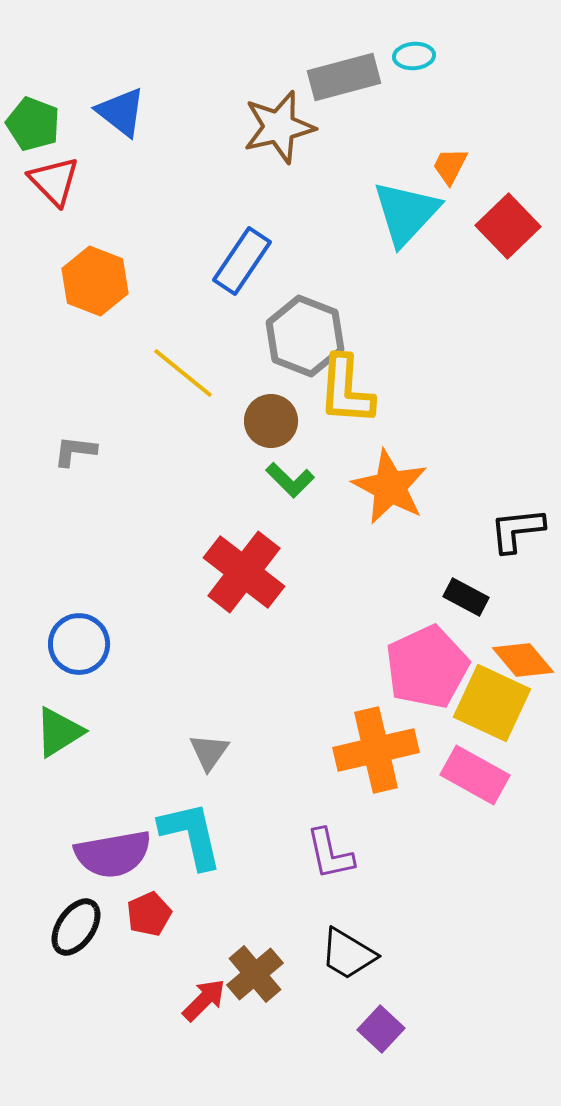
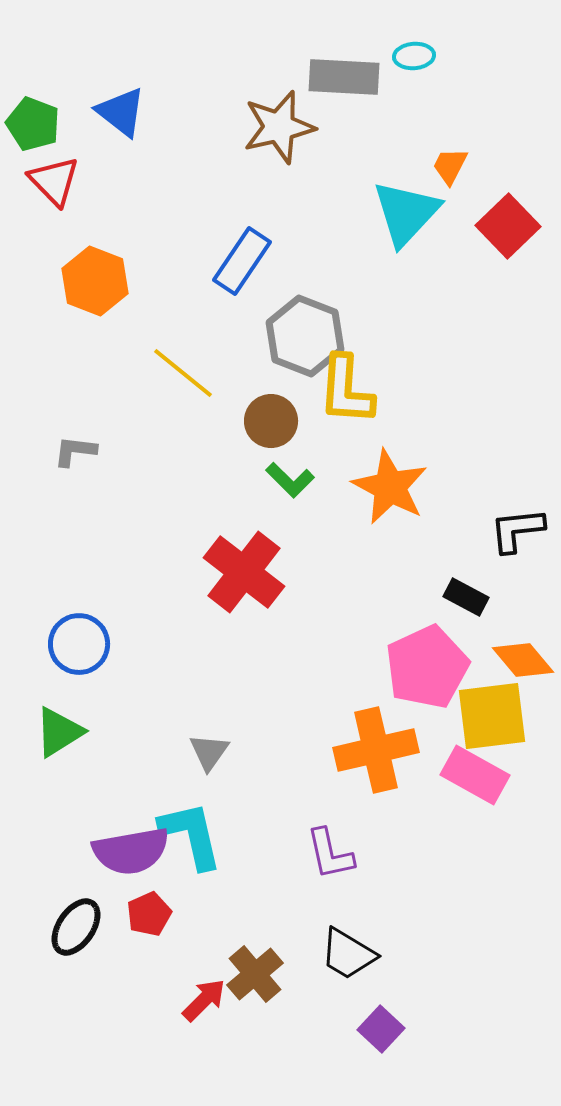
gray rectangle: rotated 18 degrees clockwise
yellow square: moved 13 px down; rotated 32 degrees counterclockwise
purple semicircle: moved 18 px right, 3 px up
